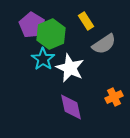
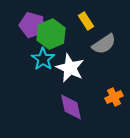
purple pentagon: rotated 15 degrees counterclockwise
